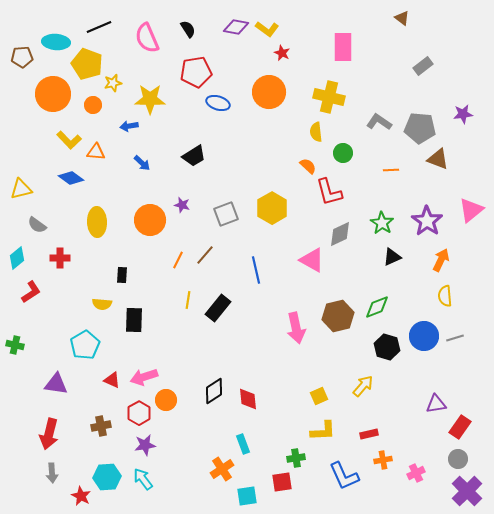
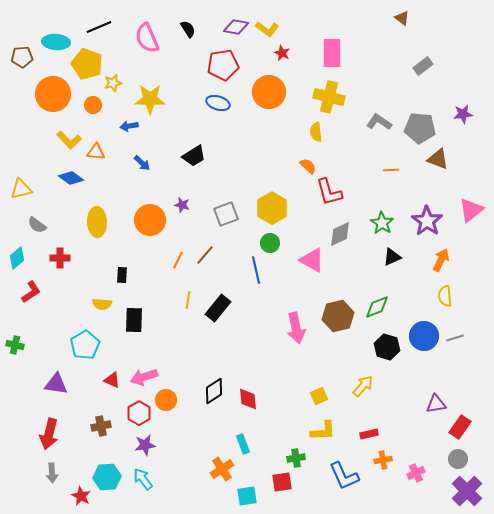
pink rectangle at (343, 47): moved 11 px left, 6 px down
red pentagon at (196, 72): moved 27 px right, 7 px up
green circle at (343, 153): moved 73 px left, 90 px down
